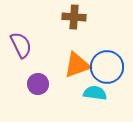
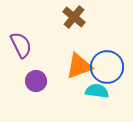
brown cross: rotated 35 degrees clockwise
orange triangle: moved 2 px right, 1 px down
purple circle: moved 2 px left, 3 px up
cyan semicircle: moved 2 px right, 2 px up
